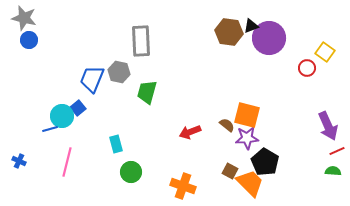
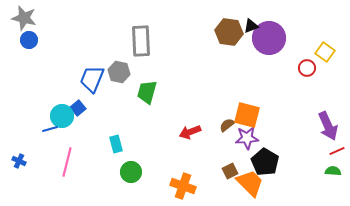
brown semicircle: rotated 77 degrees counterclockwise
brown square: rotated 35 degrees clockwise
